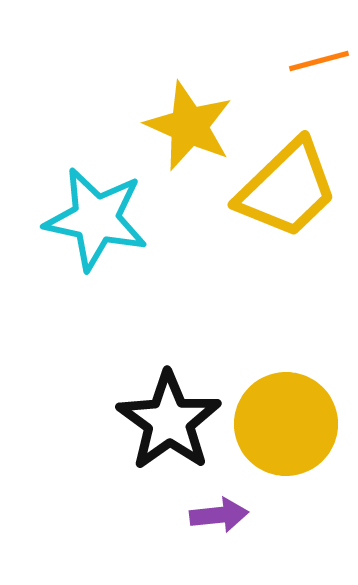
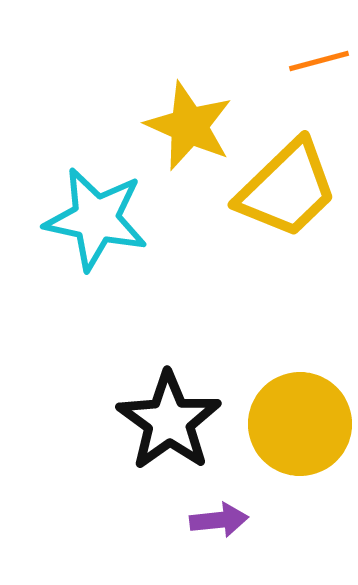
yellow circle: moved 14 px right
purple arrow: moved 5 px down
